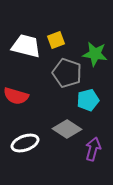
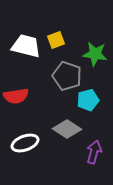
gray pentagon: moved 3 px down
red semicircle: rotated 25 degrees counterclockwise
purple arrow: moved 1 px right, 3 px down
